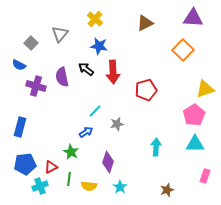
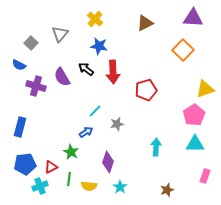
purple semicircle: rotated 18 degrees counterclockwise
